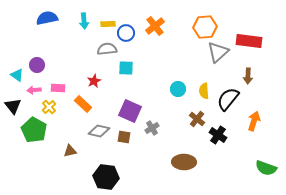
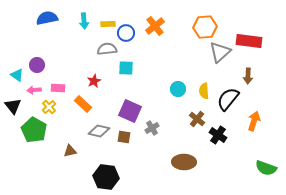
gray triangle: moved 2 px right
